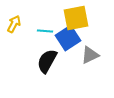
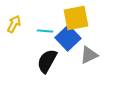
blue square: rotated 10 degrees counterclockwise
gray triangle: moved 1 px left
